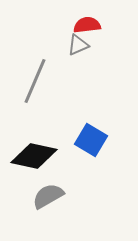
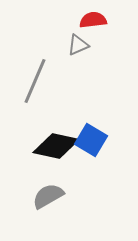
red semicircle: moved 6 px right, 5 px up
black diamond: moved 22 px right, 10 px up
